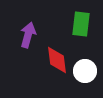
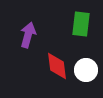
red diamond: moved 6 px down
white circle: moved 1 px right, 1 px up
